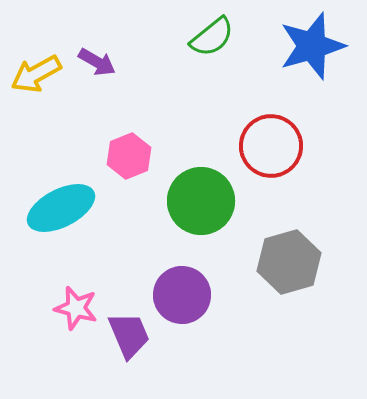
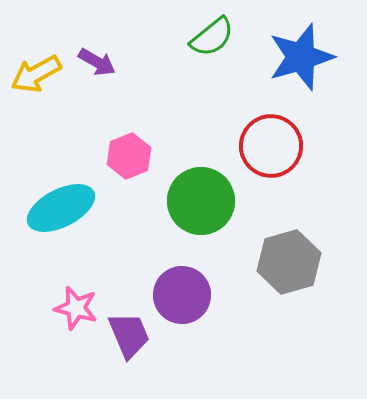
blue star: moved 11 px left, 11 px down
